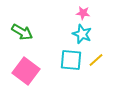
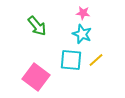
green arrow: moved 15 px right, 6 px up; rotated 20 degrees clockwise
pink square: moved 10 px right, 6 px down
